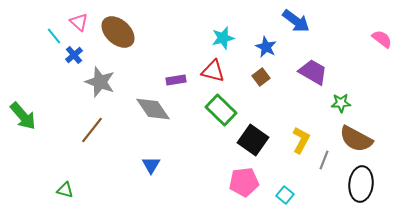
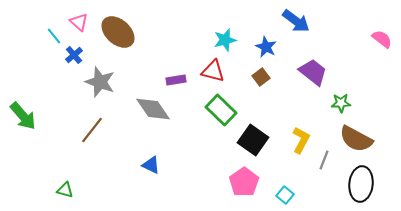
cyan star: moved 2 px right, 2 px down
purple trapezoid: rotated 8 degrees clockwise
blue triangle: rotated 36 degrees counterclockwise
pink pentagon: rotated 28 degrees counterclockwise
